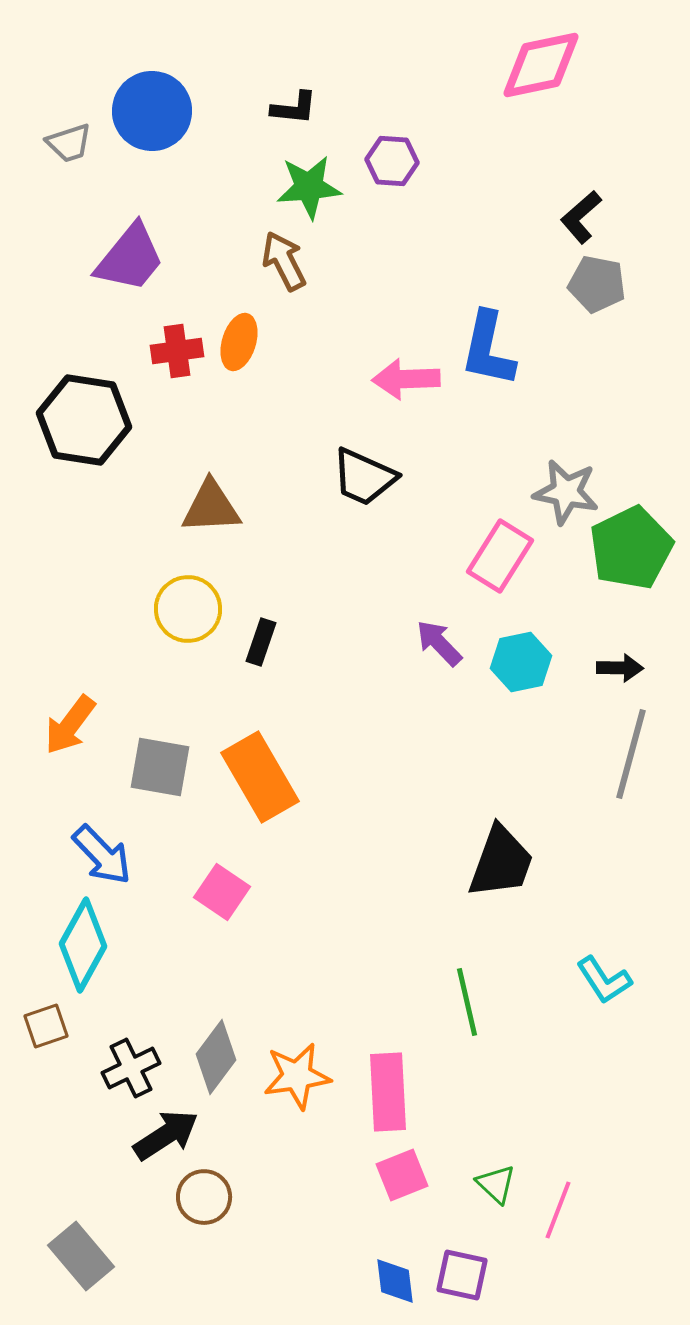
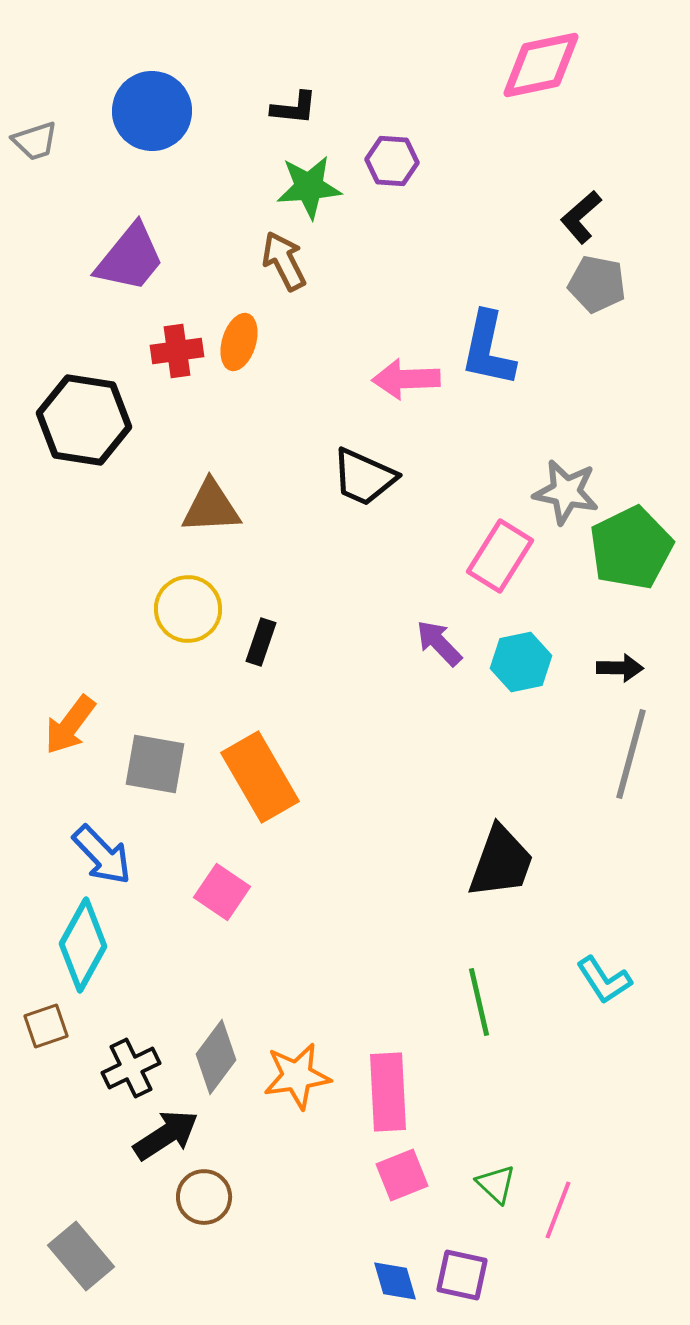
gray trapezoid at (69, 143): moved 34 px left, 2 px up
gray square at (160, 767): moved 5 px left, 3 px up
green line at (467, 1002): moved 12 px right
blue diamond at (395, 1281): rotated 9 degrees counterclockwise
